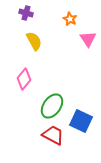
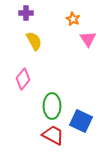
purple cross: rotated 16 degrees counterclockwise
orange star: moved 3 px right
pink diamond: moved 1 px left
green ellipse: rotated 35 degrees counterclockwise
